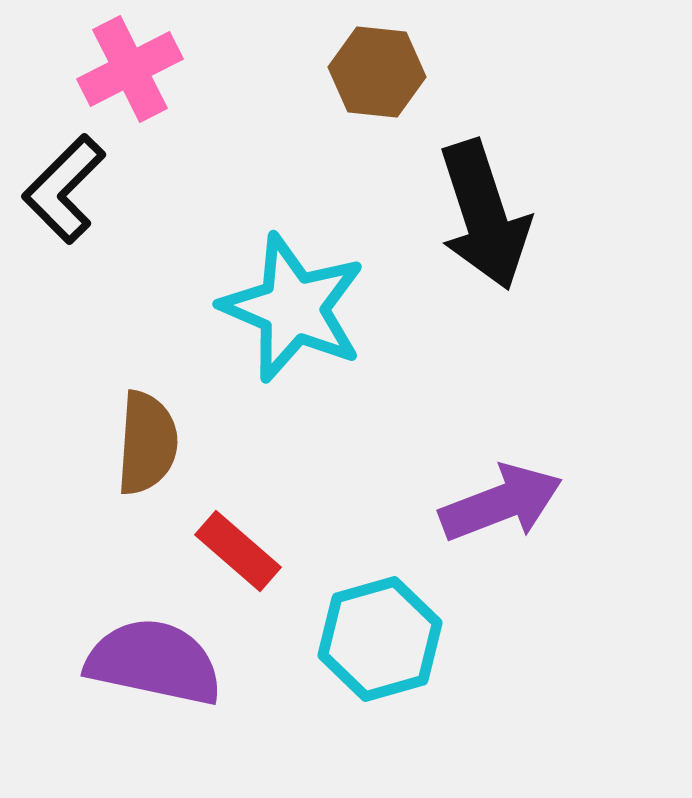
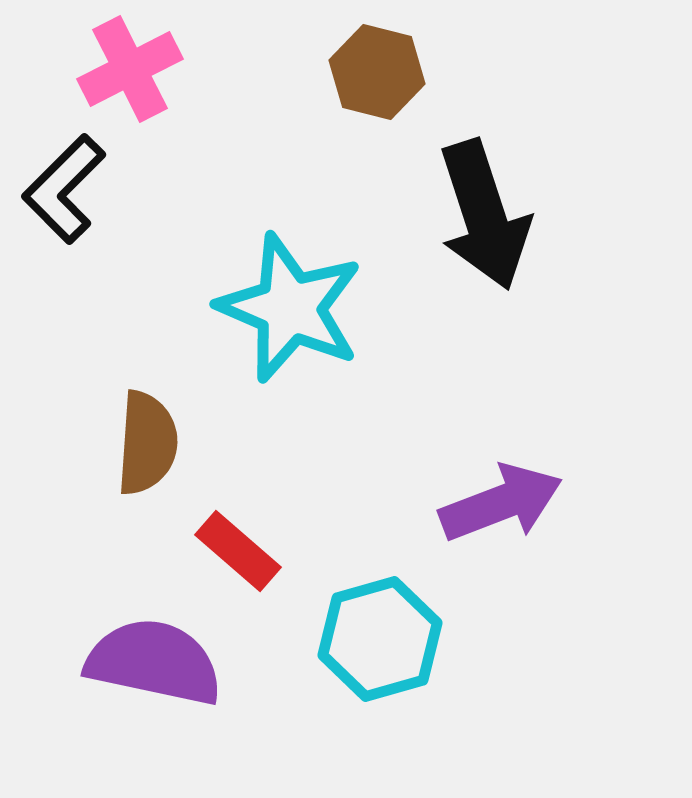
brown hexagon: rotated 8 degrees clockwise
cyan star: moved 3 px left
